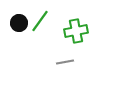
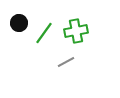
green line: moved 4 px right, 12 px down
gray line: moved 1 px right; rotated 18 degrees counterclockwise
